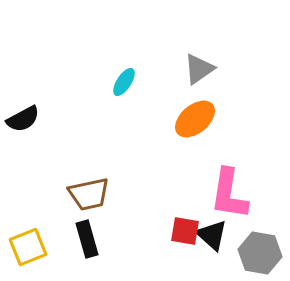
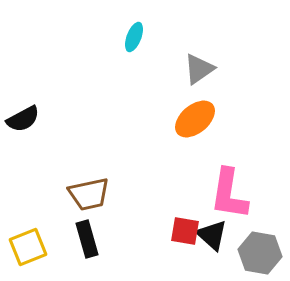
cyan ellipse: moved 10 px right, 45 px up; rotated 12 degrees counterclockwise
